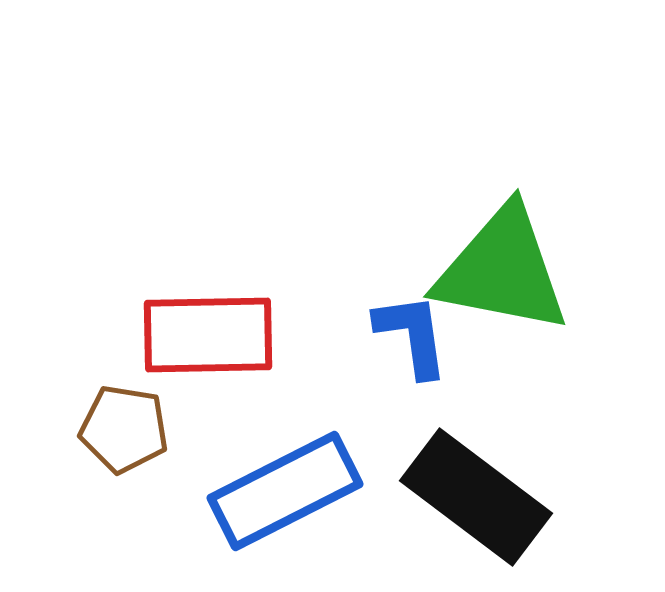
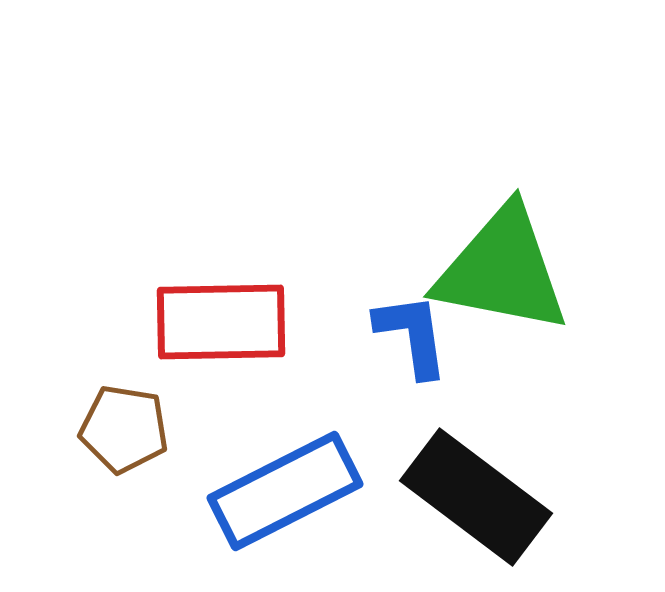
red rectangle: moved 13 px right, 13 px up
